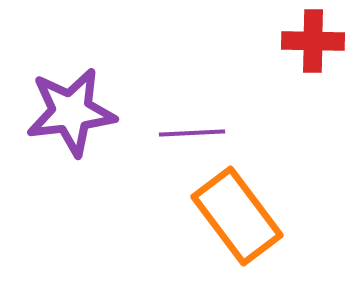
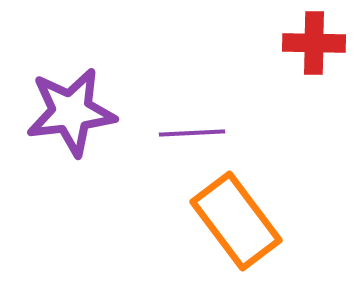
red cross: moved 1 px right, 2 px down
orange rectangle: moved 1 px left, 5 px down
